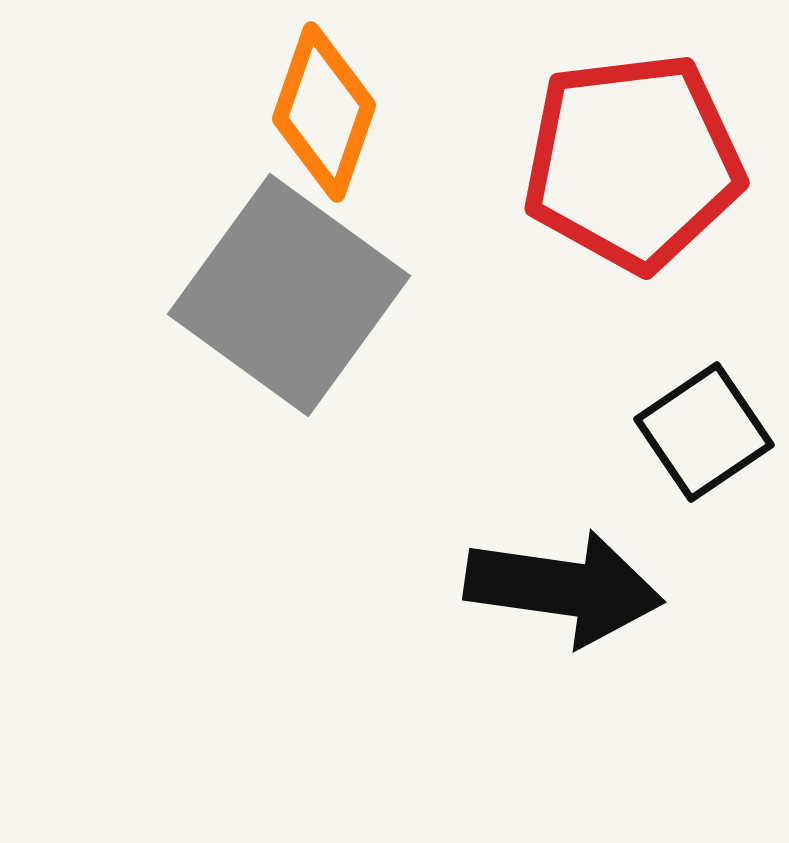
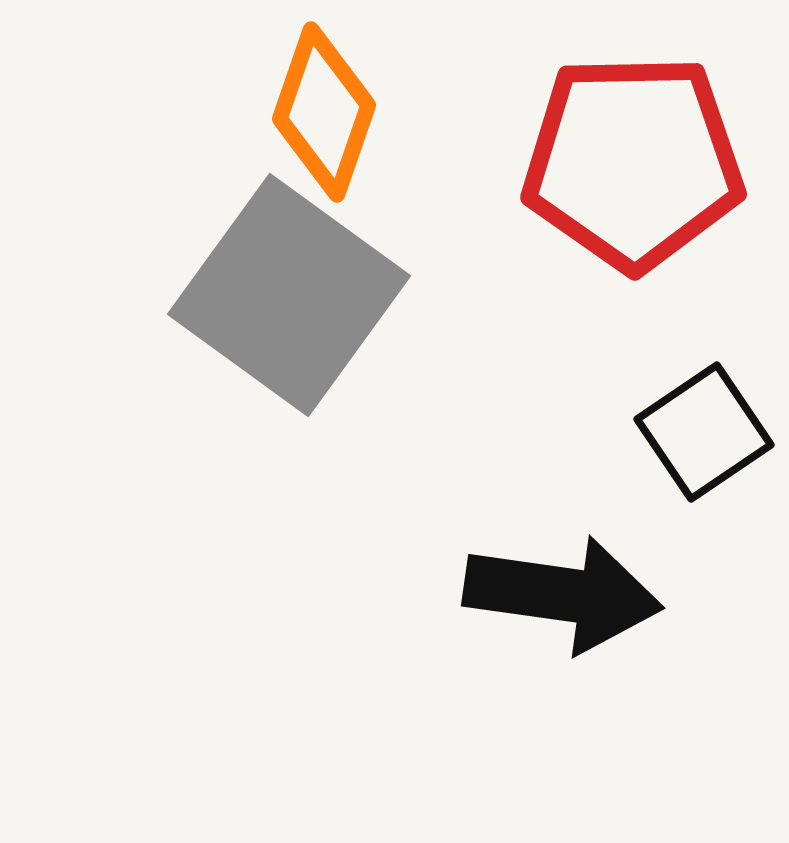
red pentagon: rotated 6 degrees clockwise
black arrow: moved 1 px left, 6 px down
